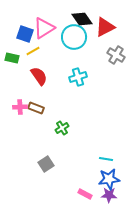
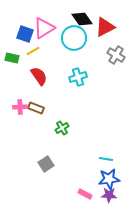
cyan circle: moved 1 px down
